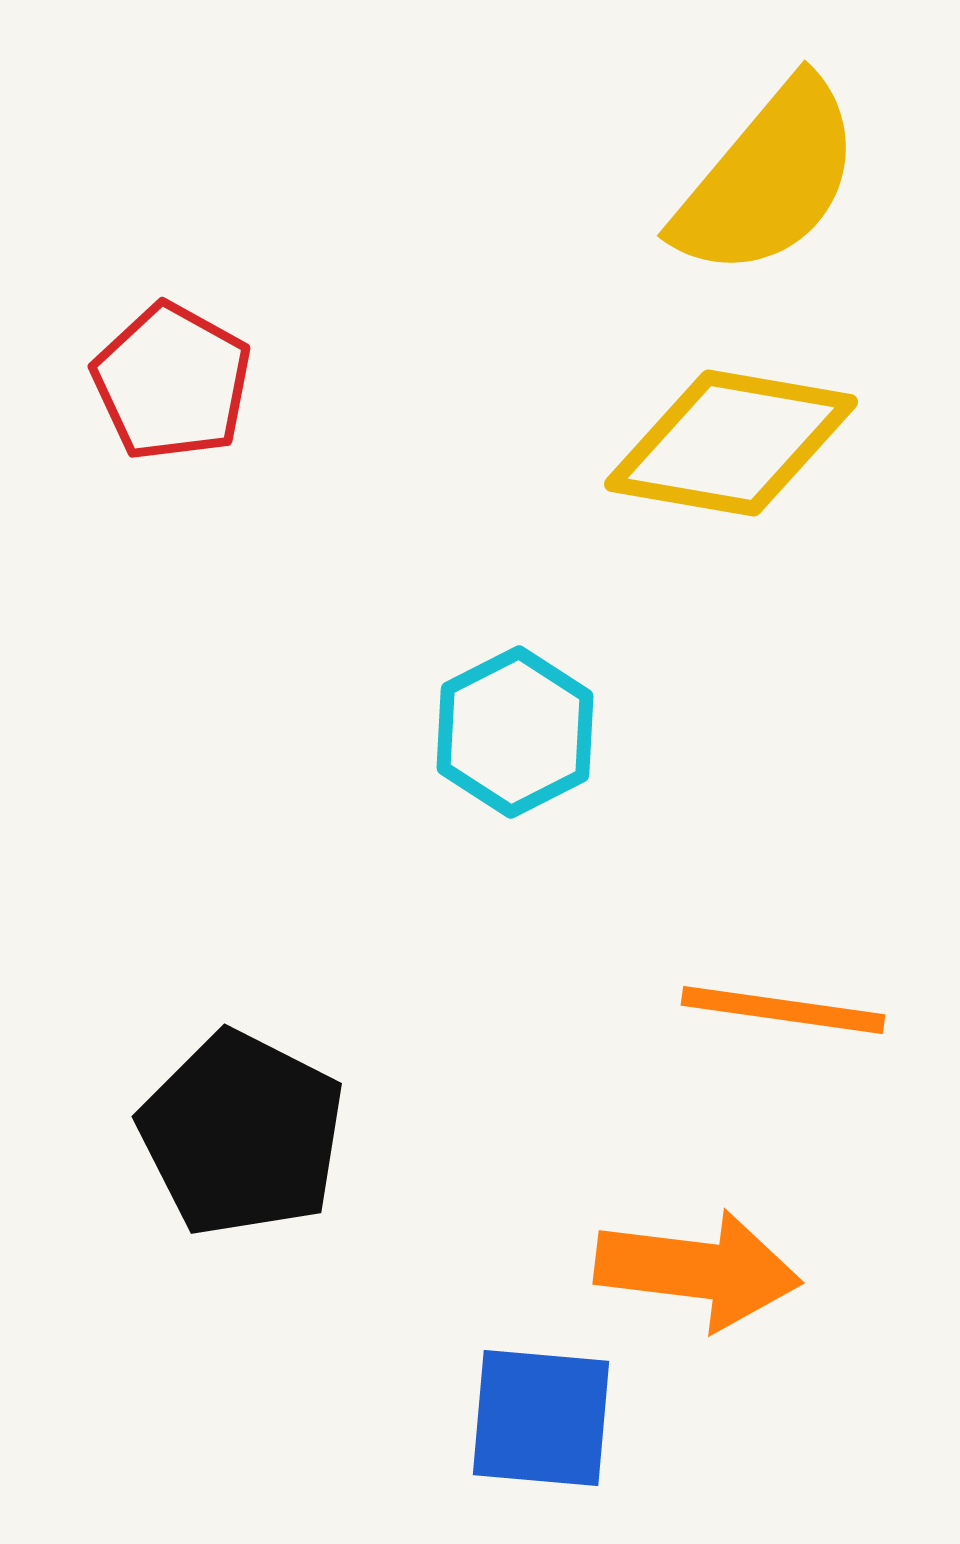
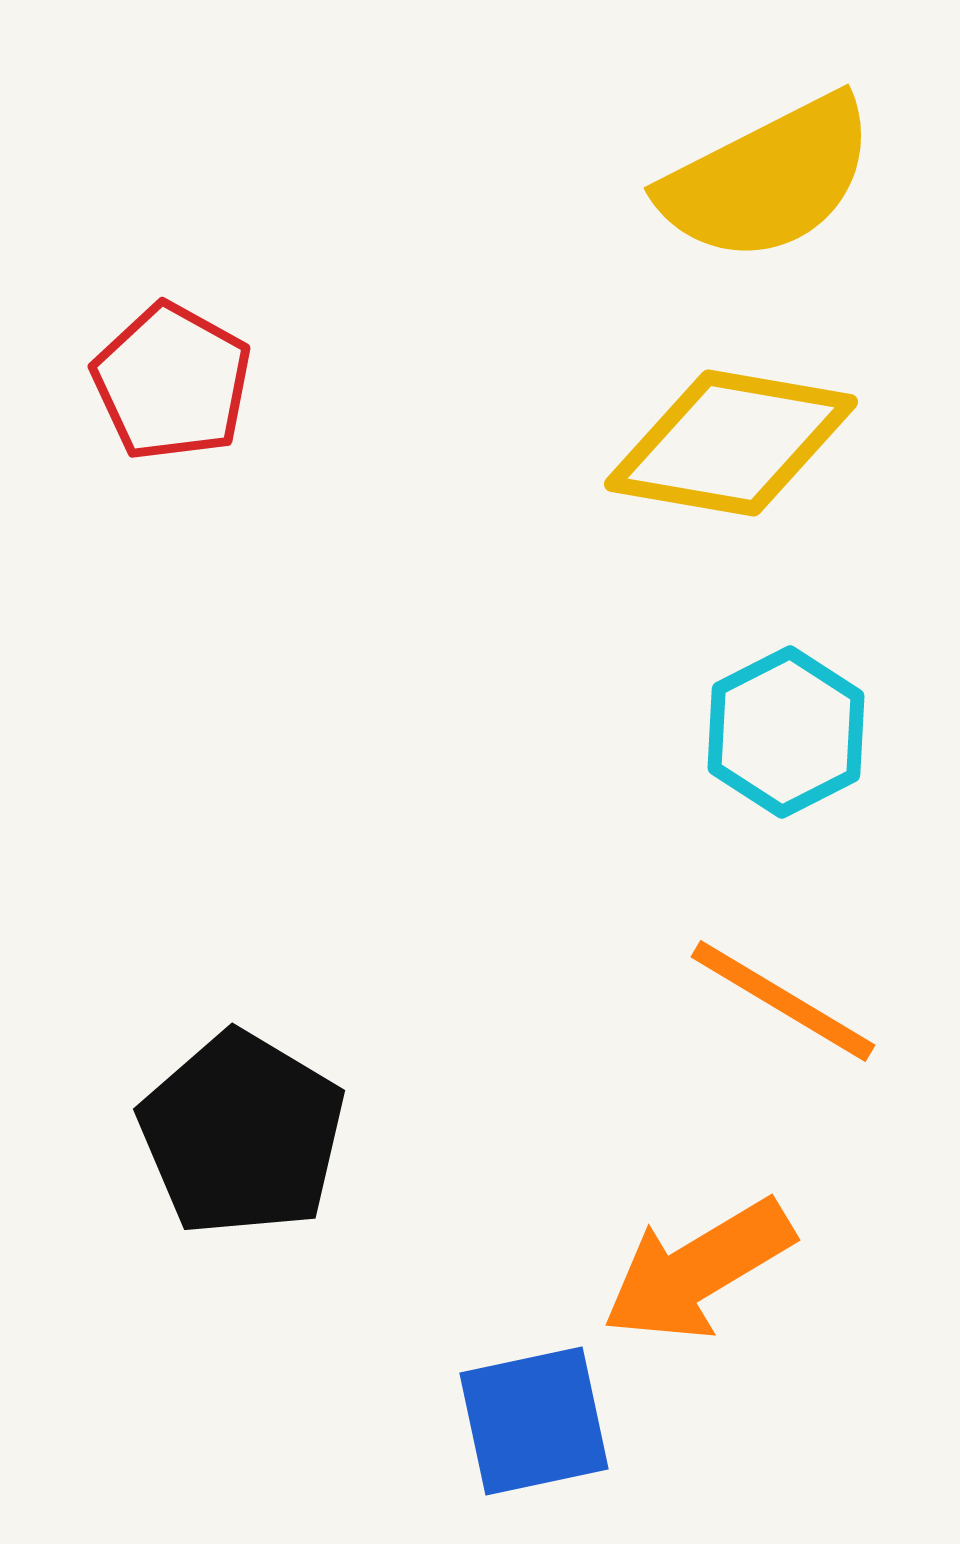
yellow semicircle: rotated 23 degrees clockwise
cyan hexagon: moved 271 px right
orange line: moved 9 px up; rotated 23 degrees clockwise
black pentagon: rotated 4 degrees clockwise
orange arrow: rotated 142 degrees clockwise
blue square: moved 7 px left, 3 px down; rotated 17 degrees counterclockwise
